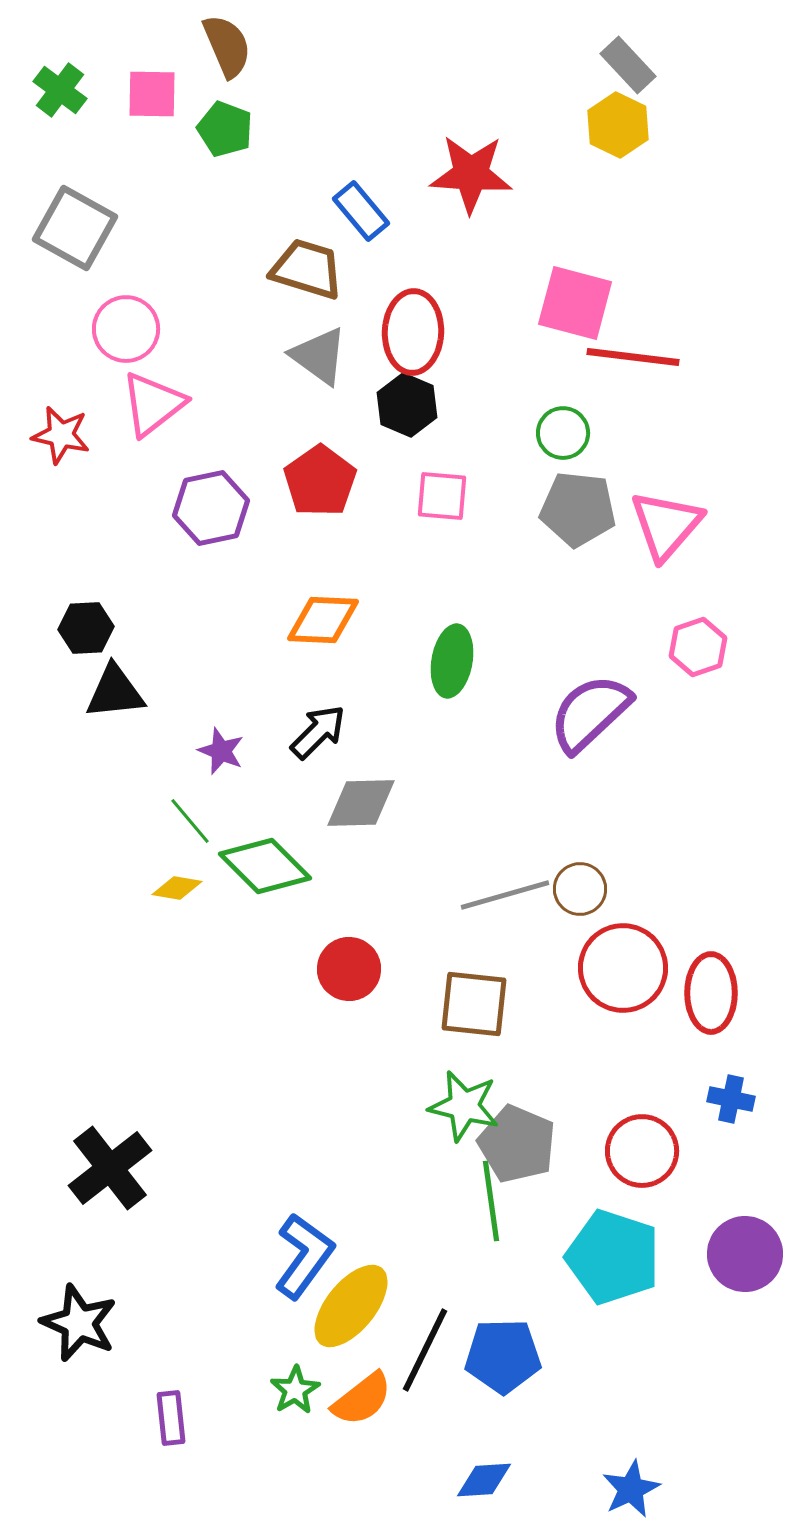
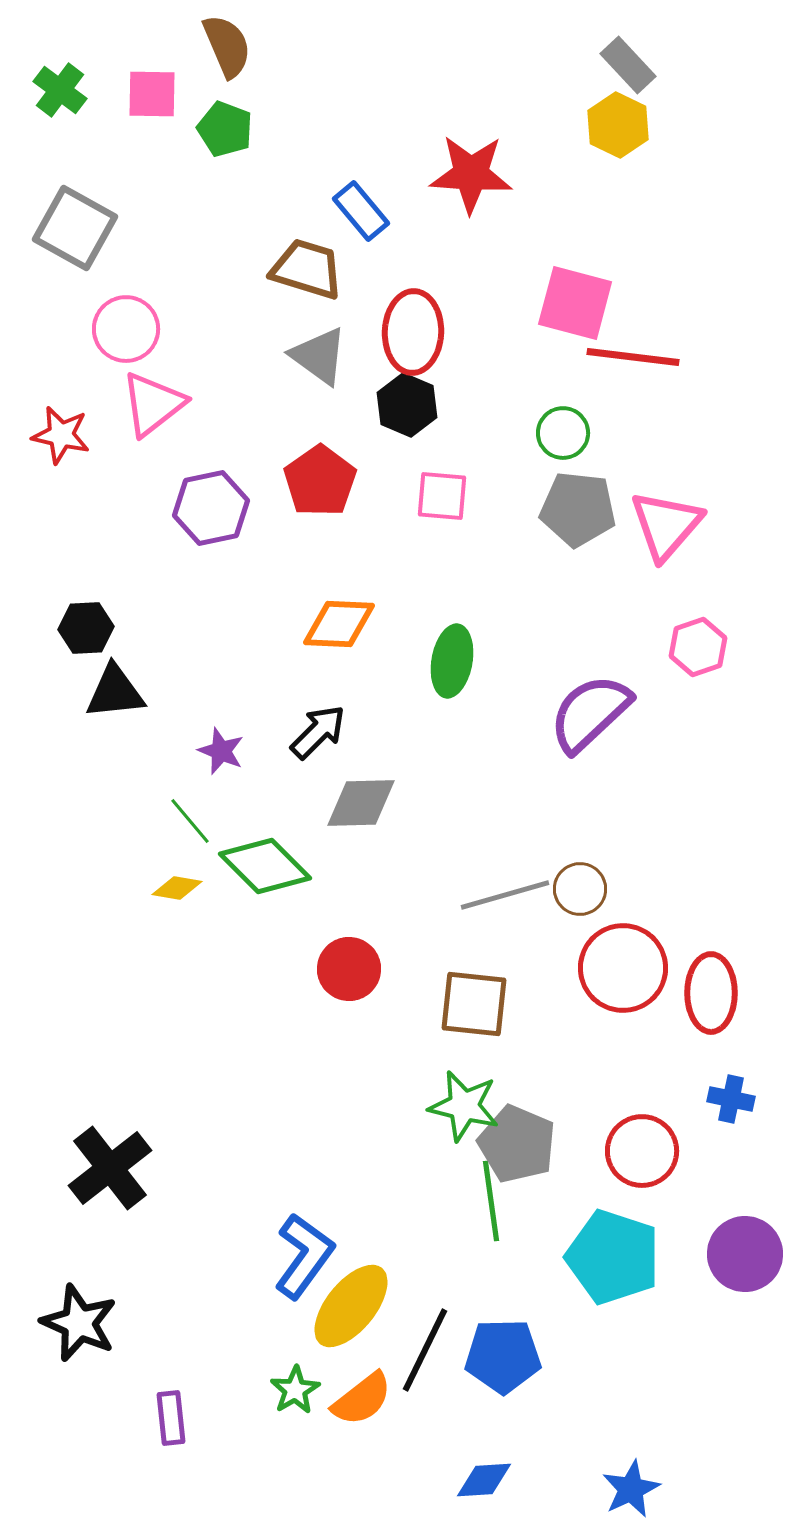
orange diamond at (323, 620): moved 16 px right, 4 px down
